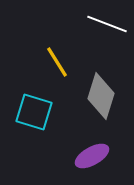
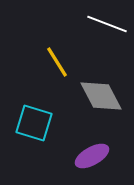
gray diamond: rotated 45 degrees counterclockwise
cyan square: moved 11 px down
